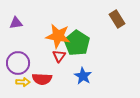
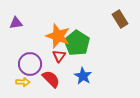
brown rectangle: moved 3 px right
orange star: rotated 10 degrees clockwise
purple circle: moved 12 px right, 1 px down
red semicircle: moved 9 px right; rotated 138 degrees counterclockwise
